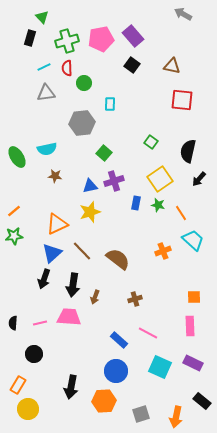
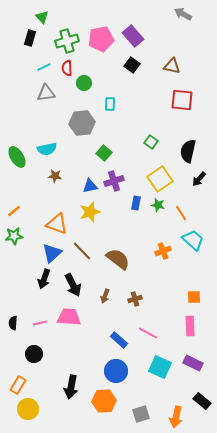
orange triangle at (57, 224): rotated 45 degrees clockwise
black arrow at (73, 285): rotated 35 degrees counterclockwise
brown arrow at (95, 297): moved 10 px right, 1 px up
